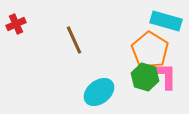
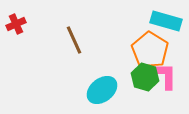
cyan ellipse: moved 3 px right, 2 px up
